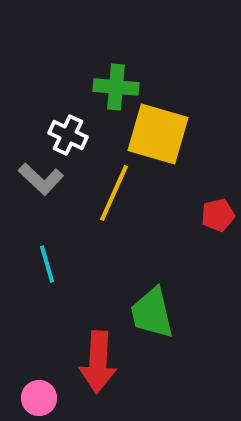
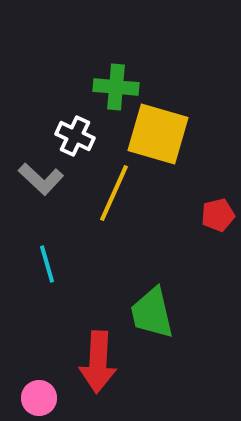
white cross: moved 7 px right, 1 px down
